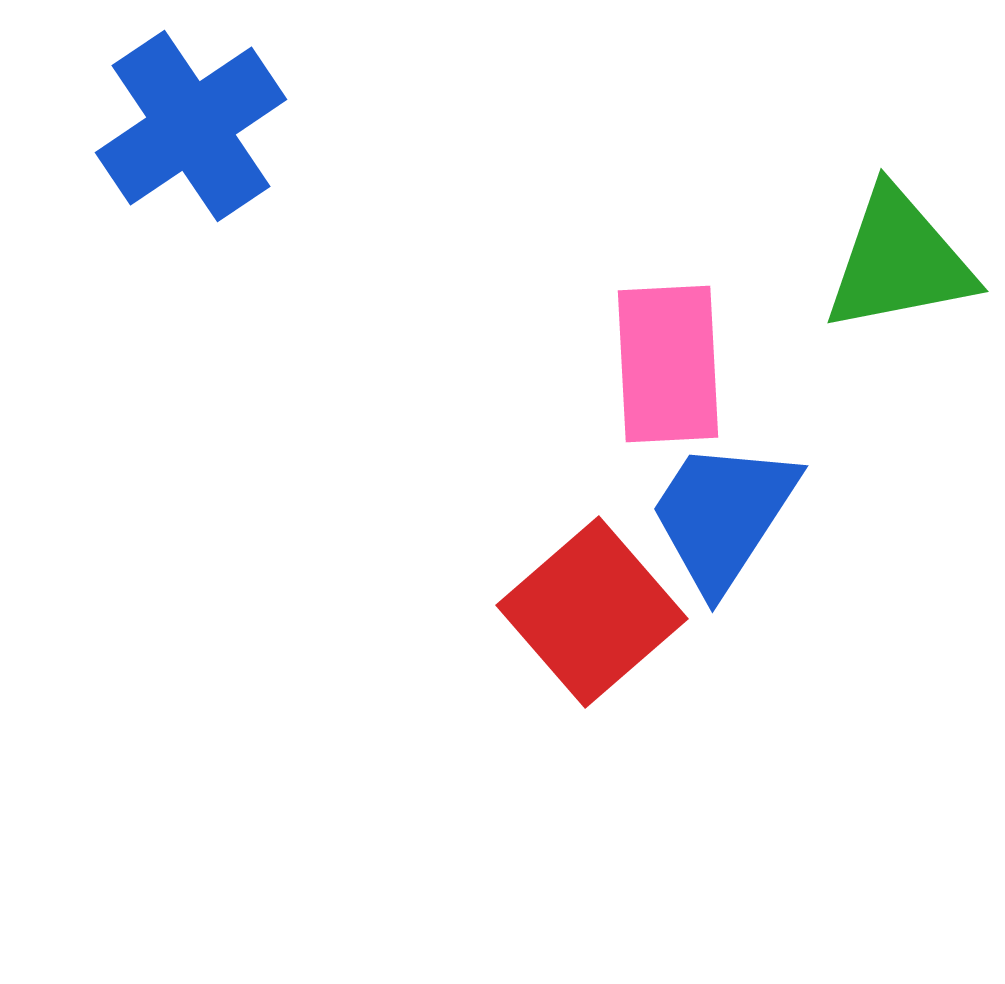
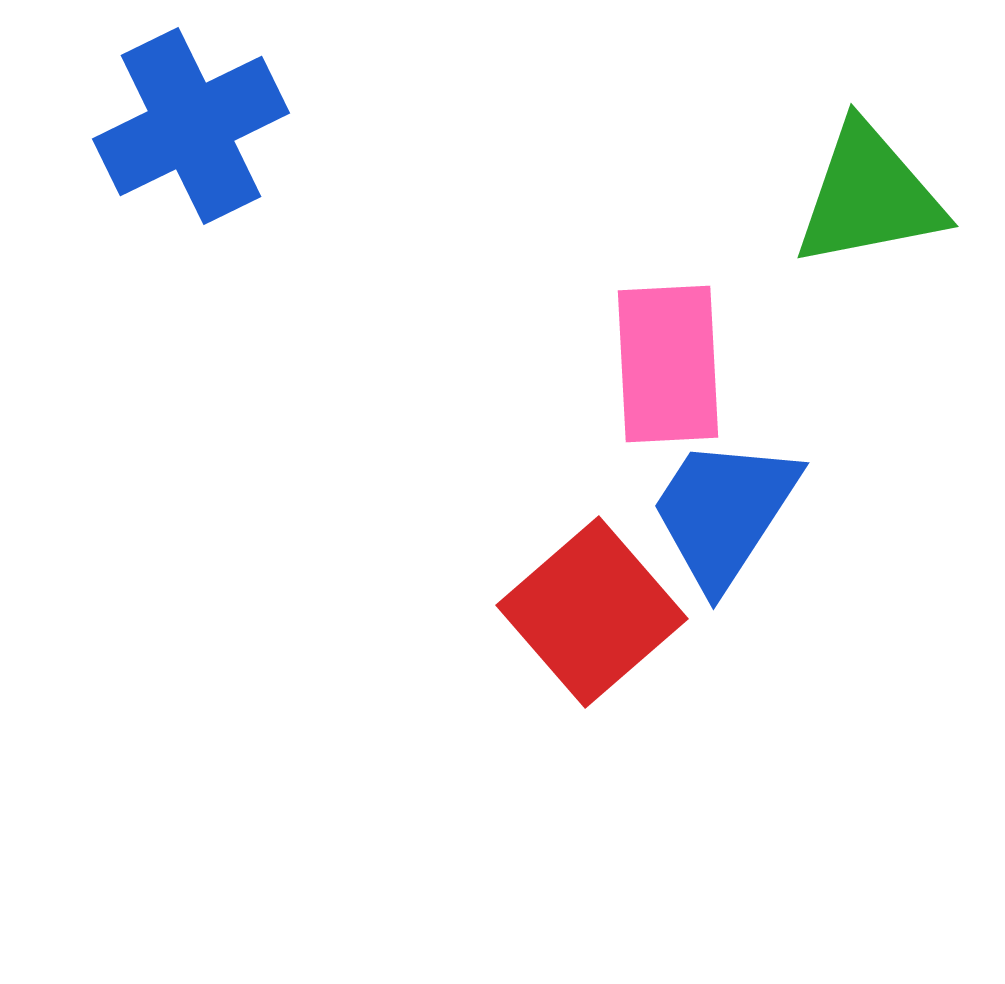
blue cross: rotated 8 degrees clockwise
green triangle: moved 30 px left, 65 px up
blue trapezoid: moved 1 px right, 3 px up
